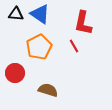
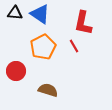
black triangle: moved 1 px left, 1 px up
orange pentagon: moved 4 px right
red circle: moved 1 px right, 2 px up
